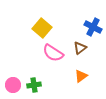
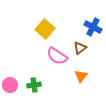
yellow square: moved 3 px right, 1 px down
pink semicircle: moved 4 px right, 3 px down
orange triangle: rotated 16 degrees counterclockwise
pink circle: moved 3 px left
